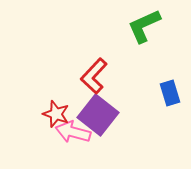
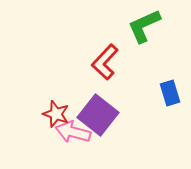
red L-shape: moved 11 px right, 14 px up
